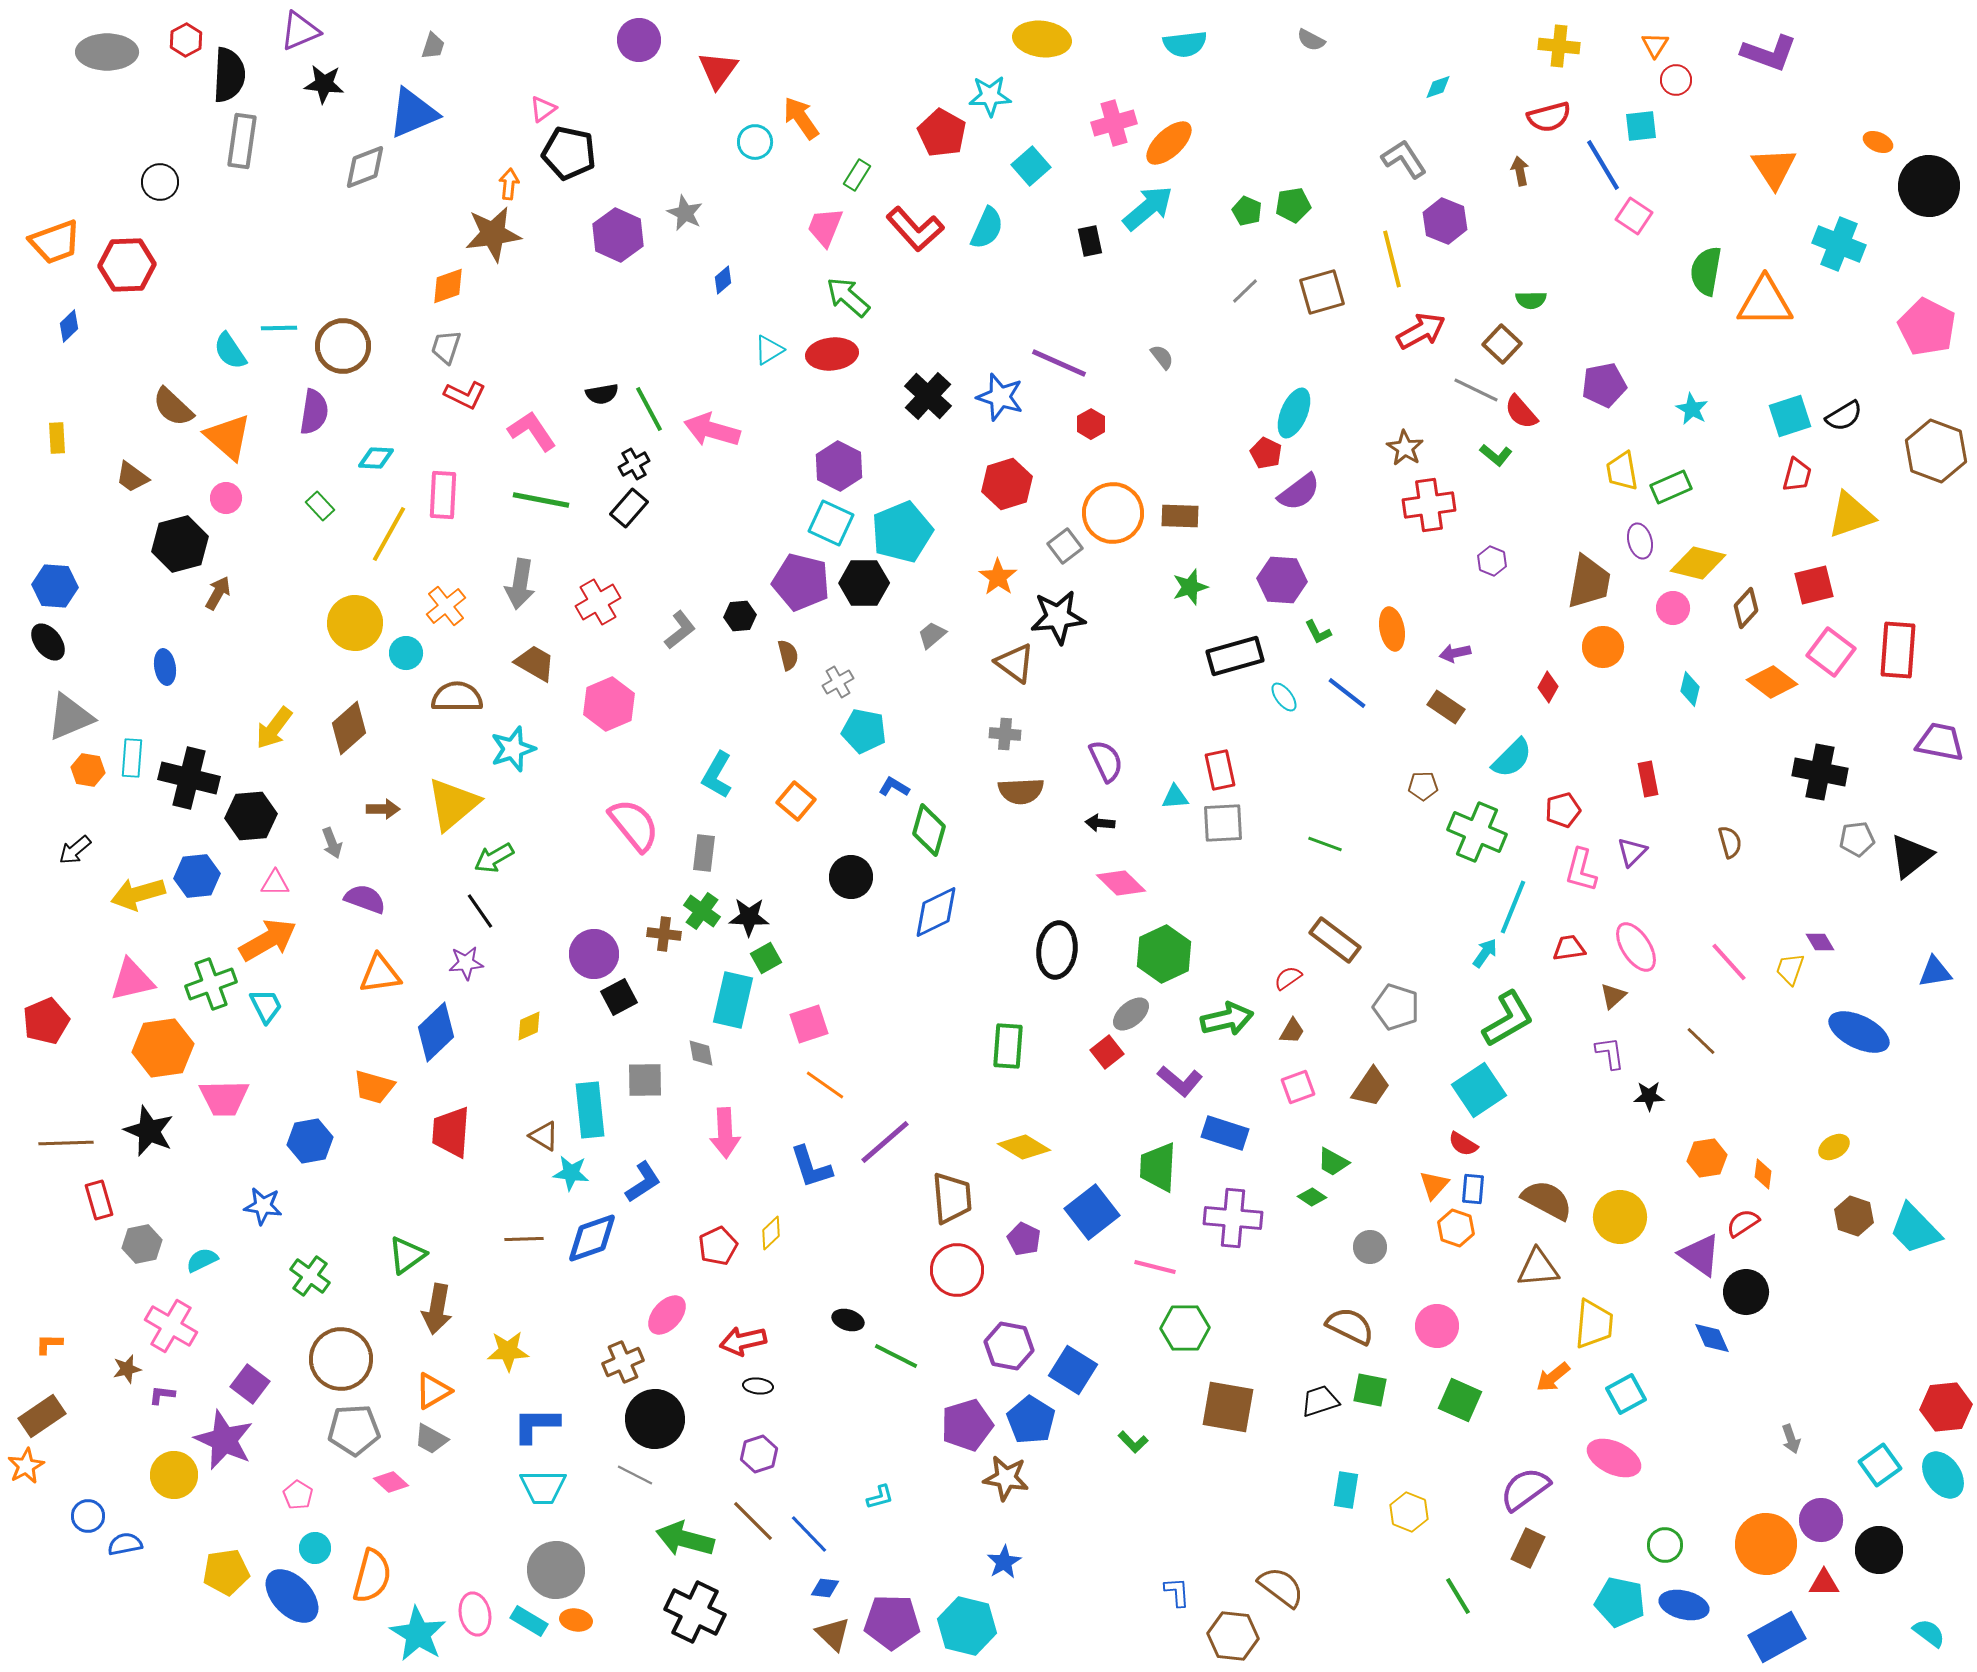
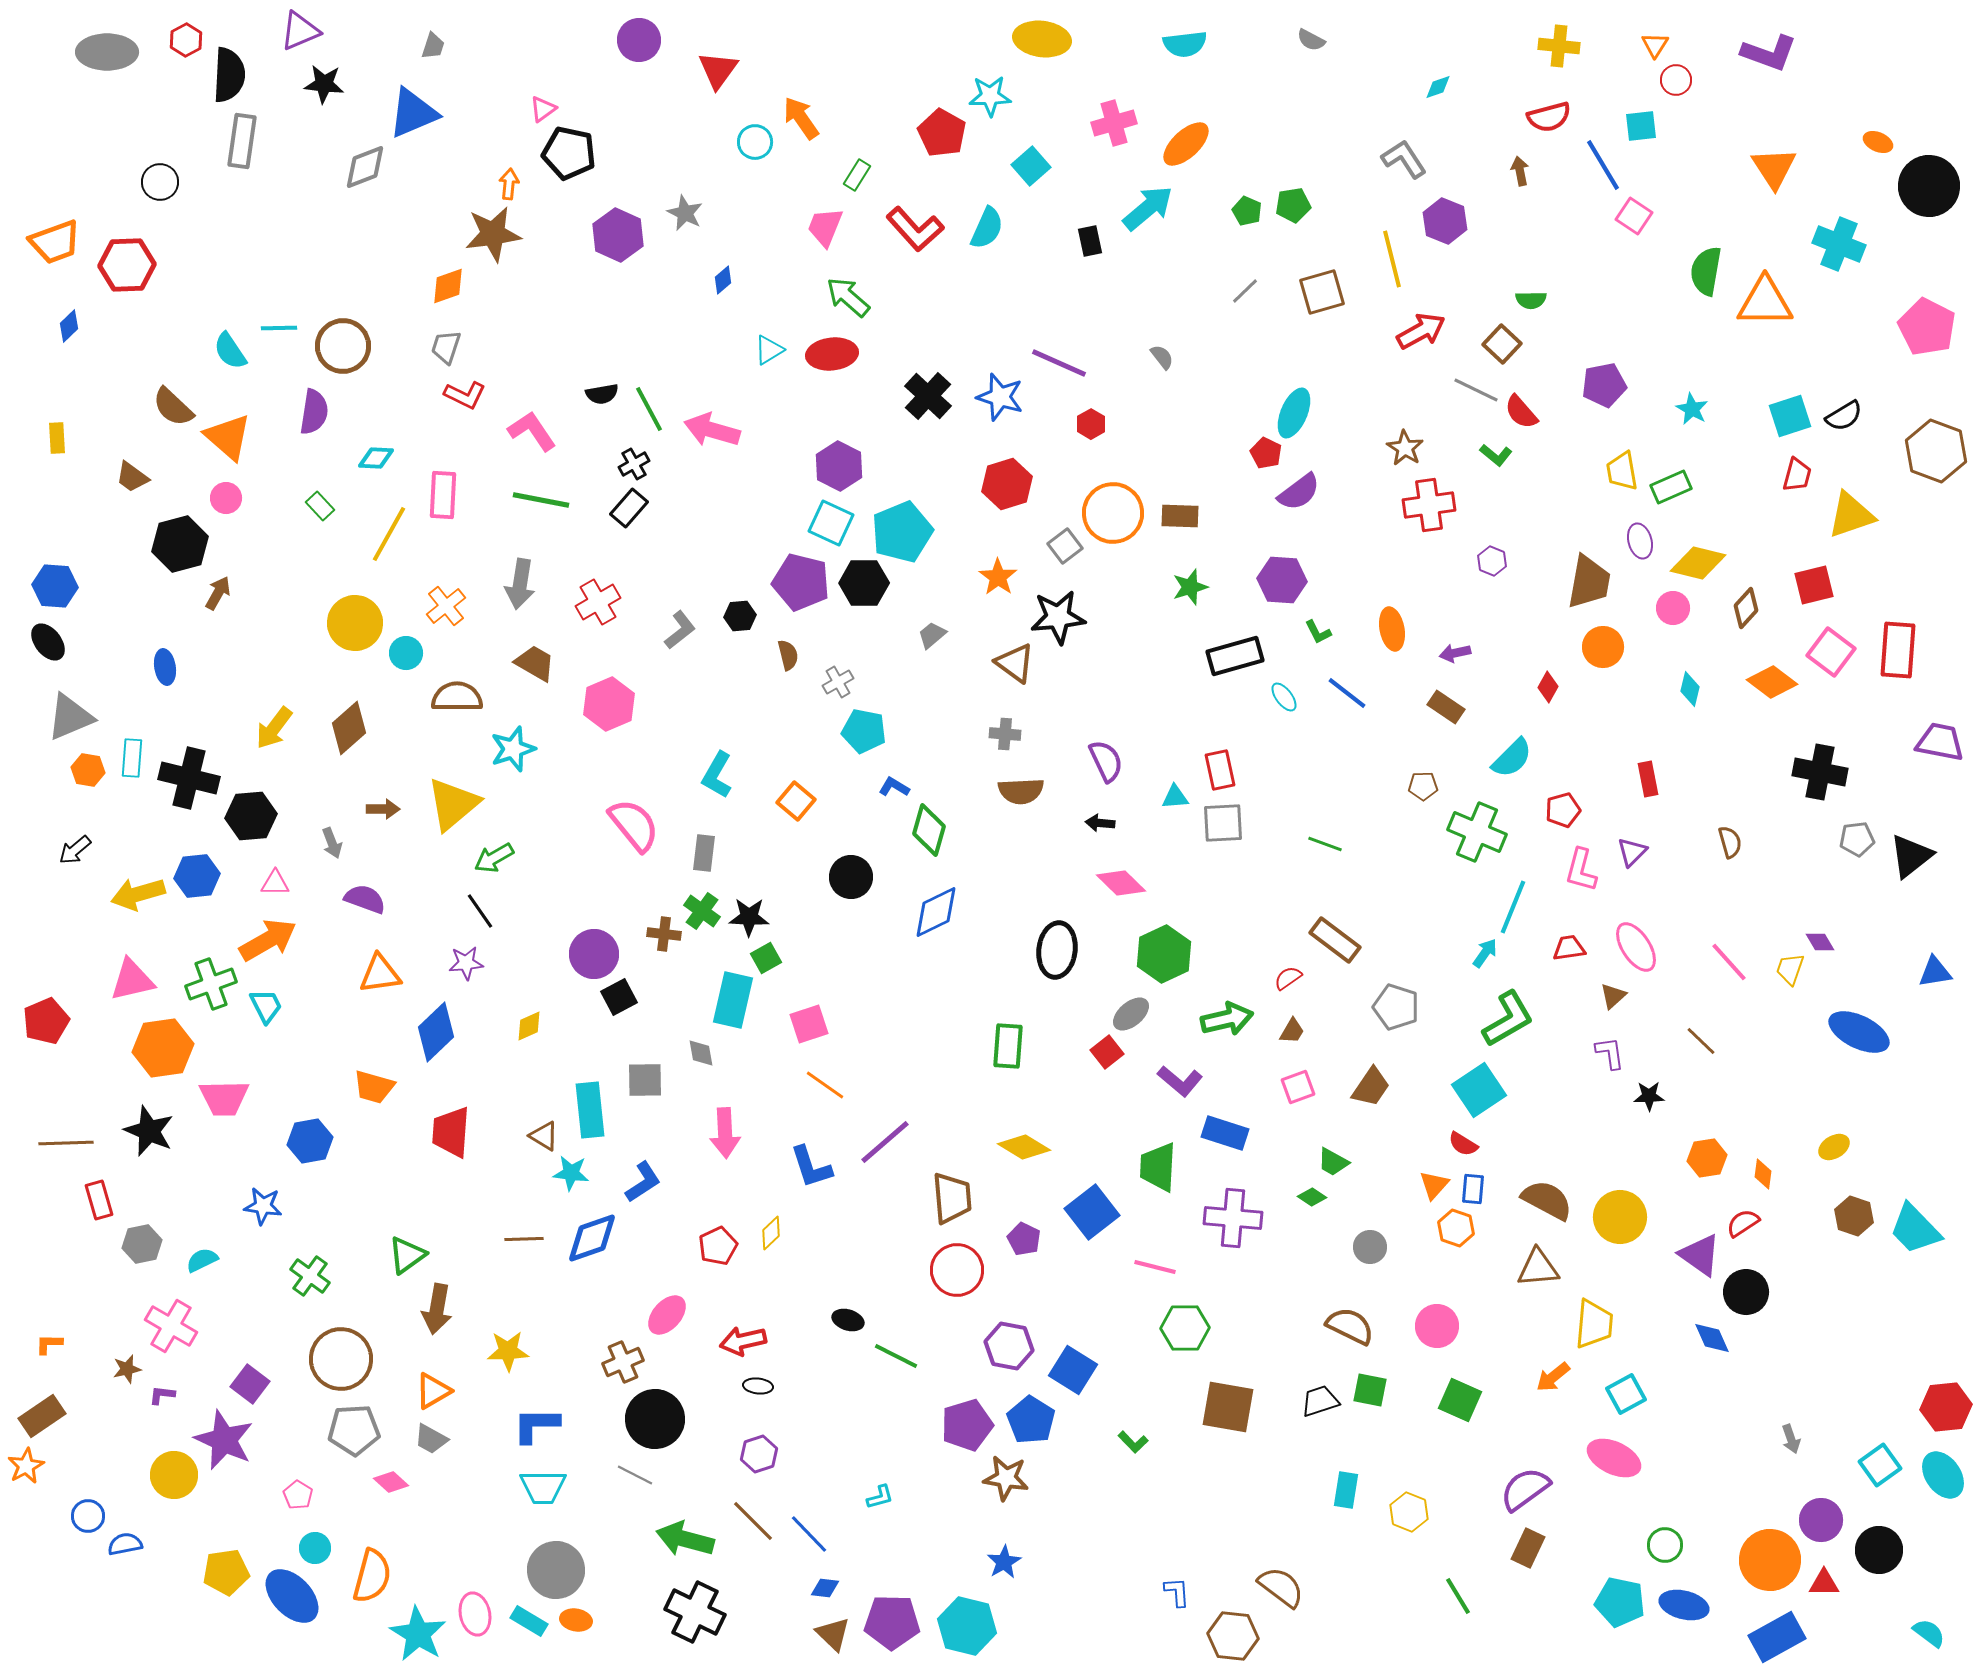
orange ellipse at (1169, 143): moved 17 px right, 1 px down
orange circle at (1766, 1544): moved 4 px right, 16 px down
